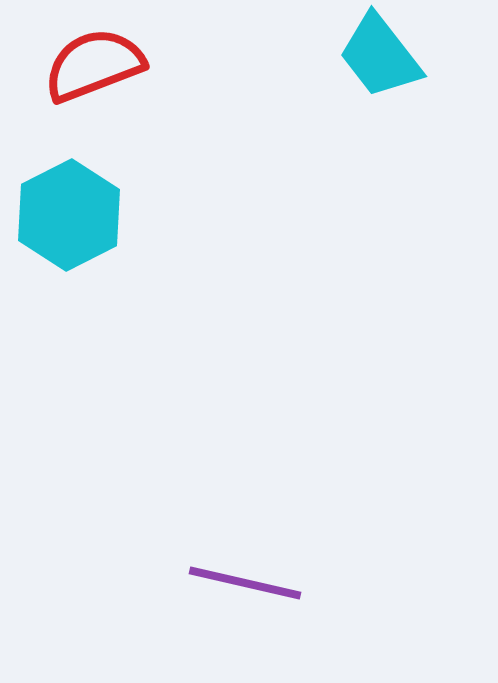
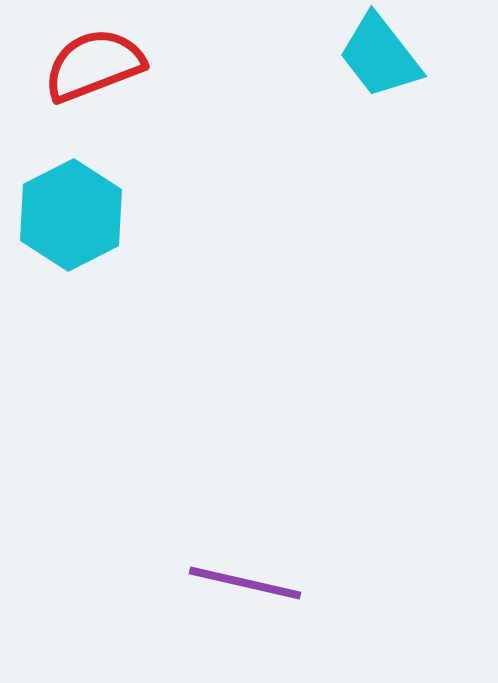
cyan hexagon: moved 2 px right
